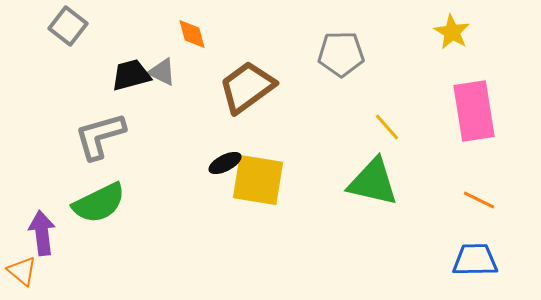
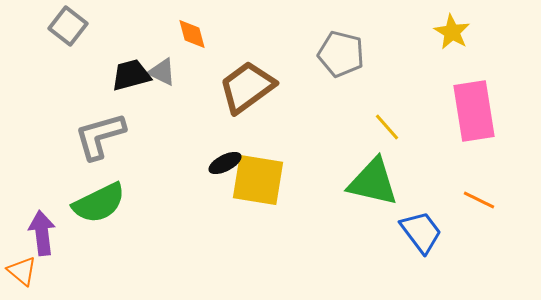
gray pentagon: rotated 15 degrees clockwise
blue trapezoid: moved 54 px left, 28 px up; rotated 54 degrees clockwise
